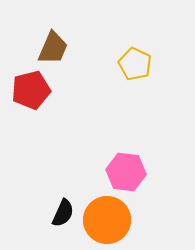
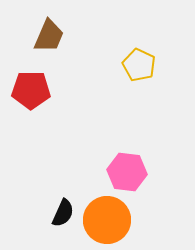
brown trapezoid: moved 4 px left, 12 px up
yellow pentagon: moved 4 px right, 1 px down
red pentagon: rotated 15 degrees clockwise
pink hexagon: moved 1 px right
